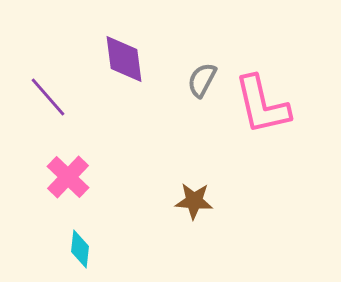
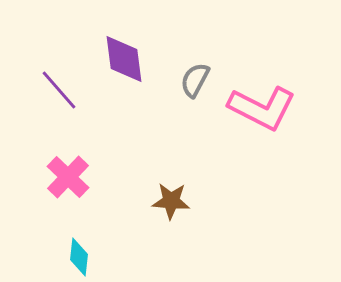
gray semicircle: moved 7 px left
purple line: moved 11 px right, 7 px up
pink L-shape: moved 3 px down; rotated 50 degrees counterclockwise
brown star: moved 23 px left
cyan diamond: moved 1 px left, 8 px down
